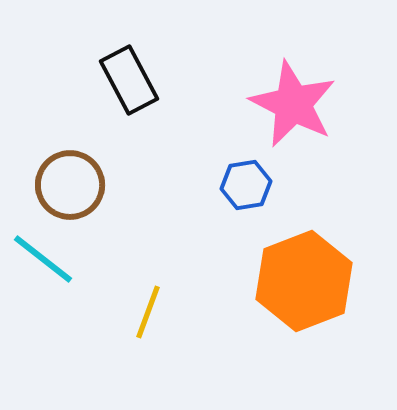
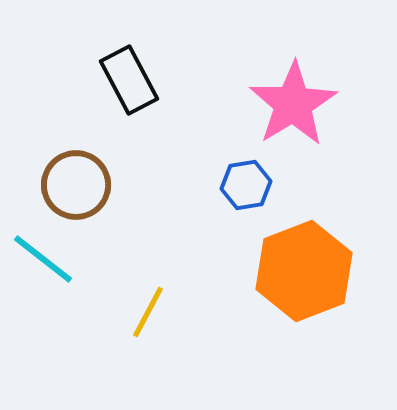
pink star: rotated 14 degrees clockwise
brown circle: moved 6 px right
orange hexagon: moved 10 px up
yellow line: rotated 8 degrees clockwise
